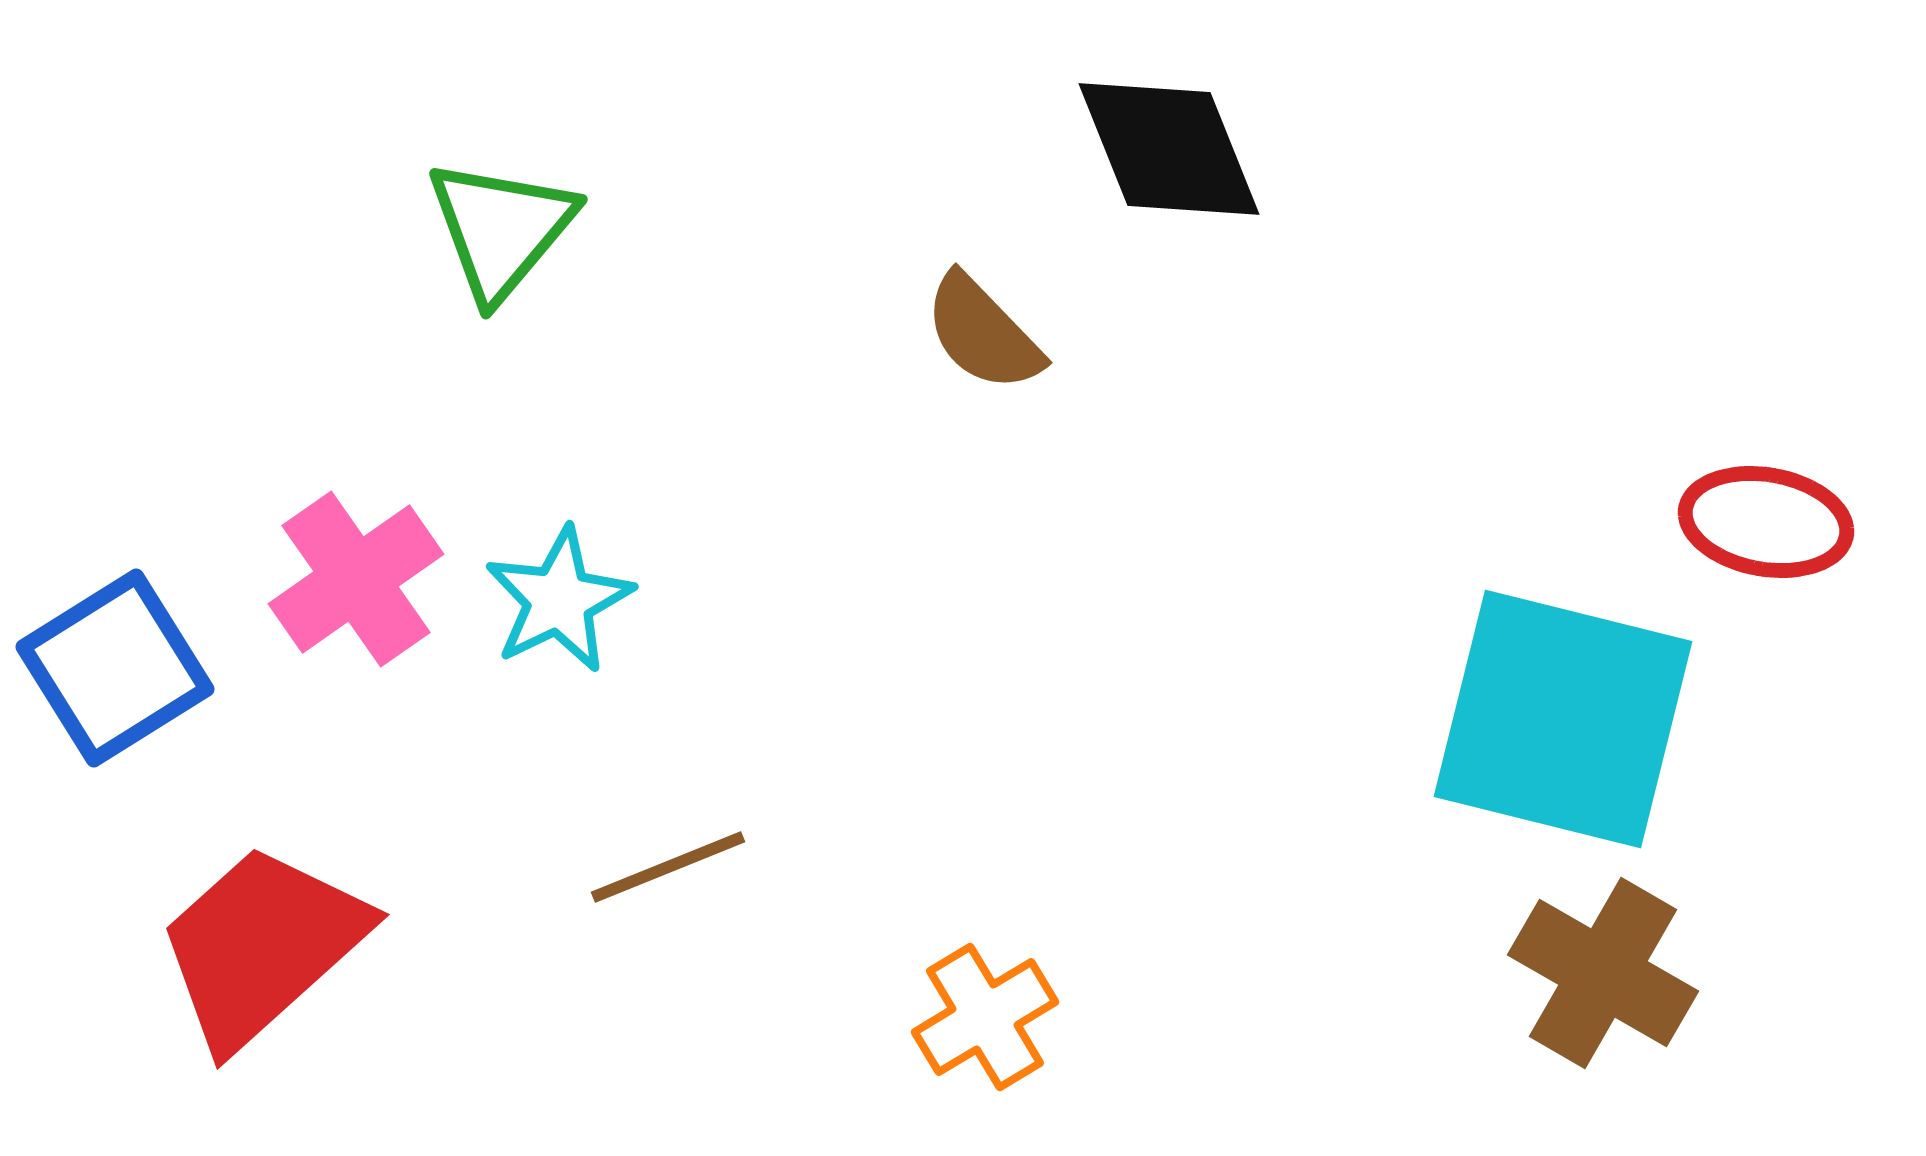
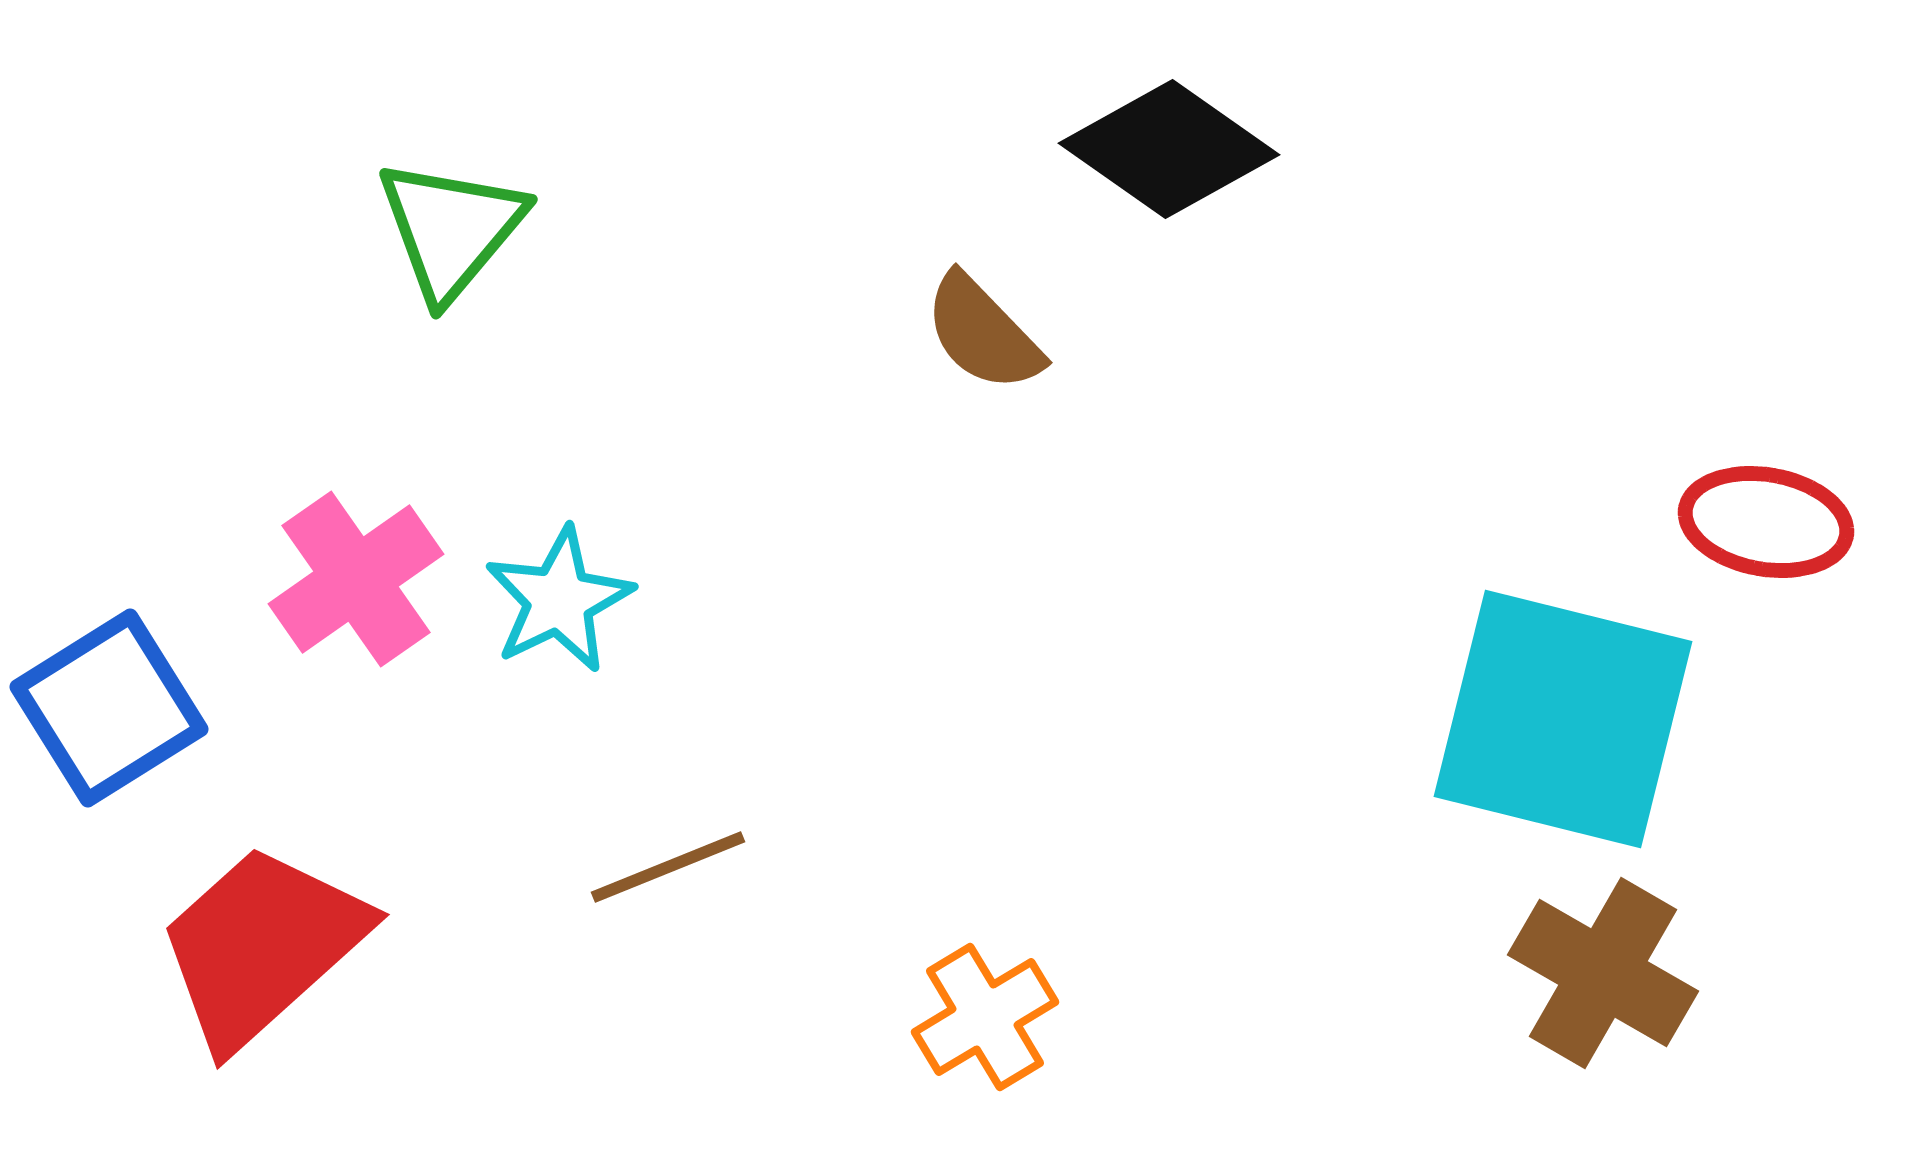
black diamond: rotated 33 degrees counterclockwise
green triangle: moved 50 px left
blue square: moved 6 px left, 40 px down
